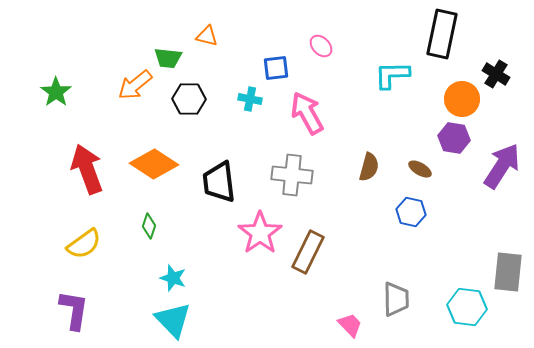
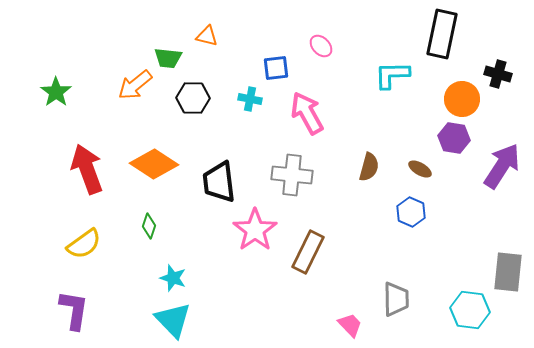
black cross: moved 2 px right; rotated 16 degrees counterclockwise
black hexagon: moved 4 px right, 1 px up
blue hexagon: rotated 12 degrees clockwise
pink star: moved 5 px left, 3 px up
cyan hexagon: moved 3 px right, 3 px down
